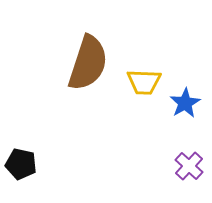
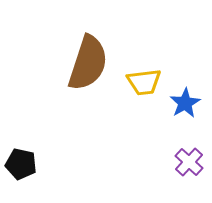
yellow trapezoid: rotated 9 degrees counterclockwise
purple cross: moved 4 px up
